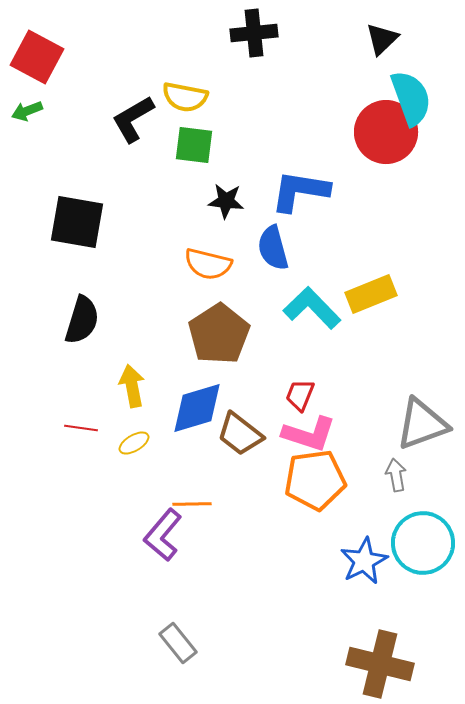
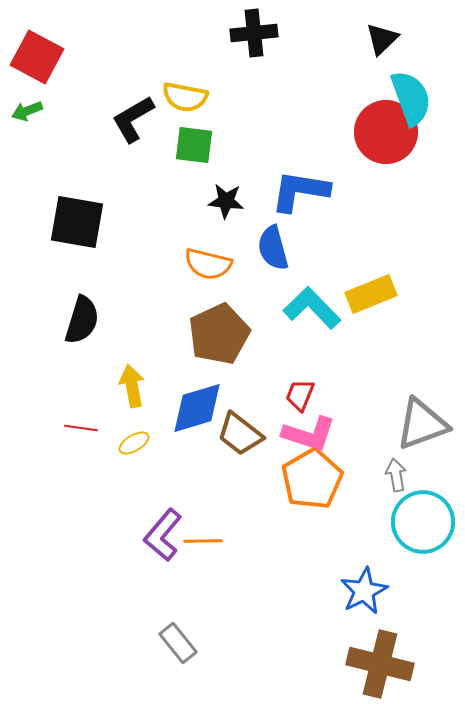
brown pentagon: rotated 8 degrees clockwise
orange pentagon: moved 3 px left, 1 px up; rotated 22 degrees counterclockwise
orange line: moved 11 px right, 37 px down
cyan circle: moved 21 px up
blue star: moved 30 px down
